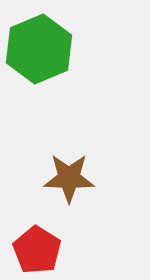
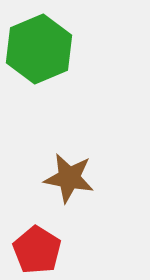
brown star: rotated 9 degrees clockwise
